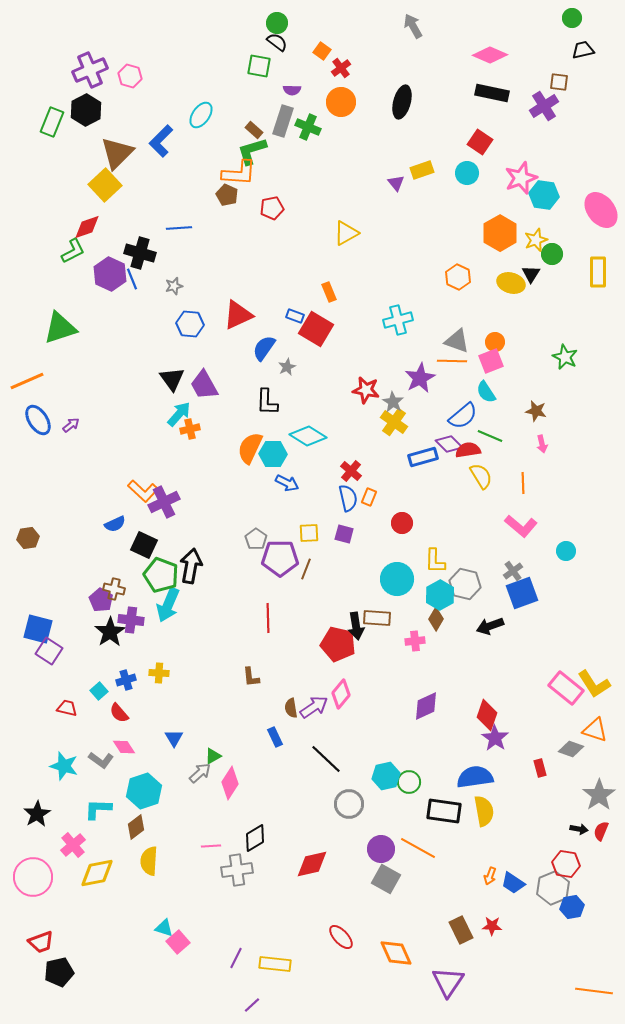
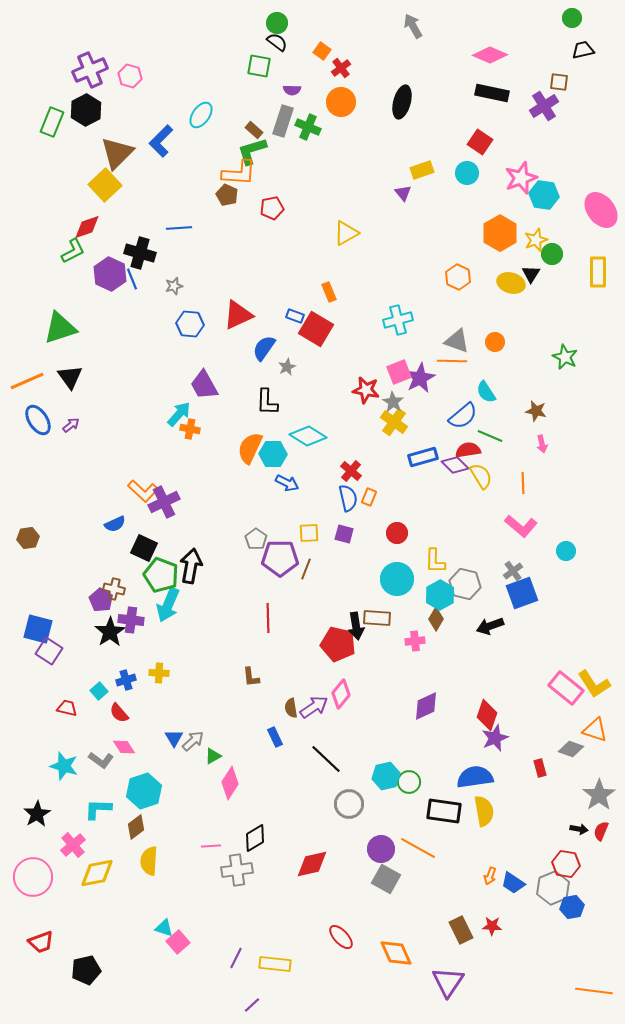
purple triangle at (396, 183): moved 7 px right, 10 px down
pink square at (491, 361): moved 92 px left, 11 px down
black triangle at (172, 379): moved 102 px left, 2 px up
orange cross at (190, 429): rotated 24 degrees clockwise
purple diamond at (449, 444): moved 6 px right, 21 px down
red circle at (402, 523): moved 5 px left, 10 px down
black square at (144, 545): moved 3 px down
purple star at (495, 738): rotated 16 degrees clockwise
gray arrow at (200, 773): moved 7 px left, 32 px up
black pentagon at (59, 972): moved 27 px right, 2 px up
